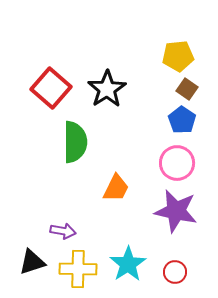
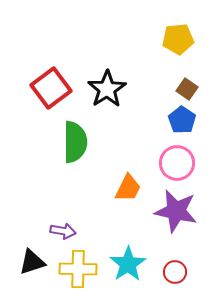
yellow pentagon: moved 17 px up
red square: rotated 12 degrees clockwise
orange trapezoid: moved 12 px right
